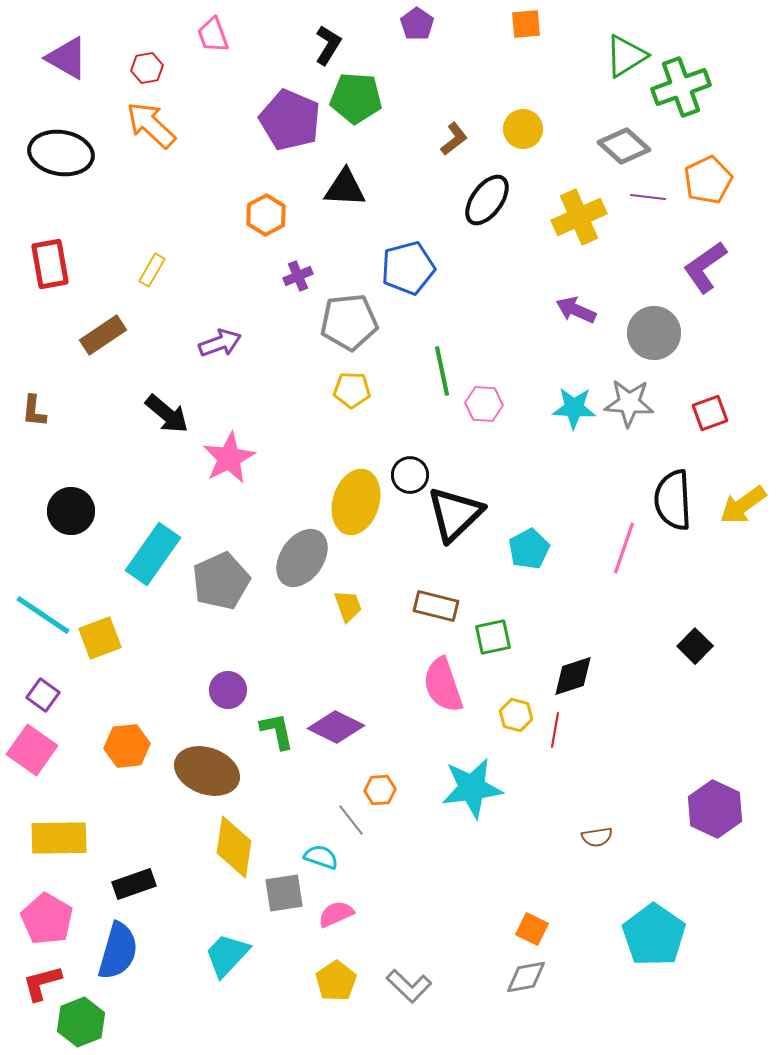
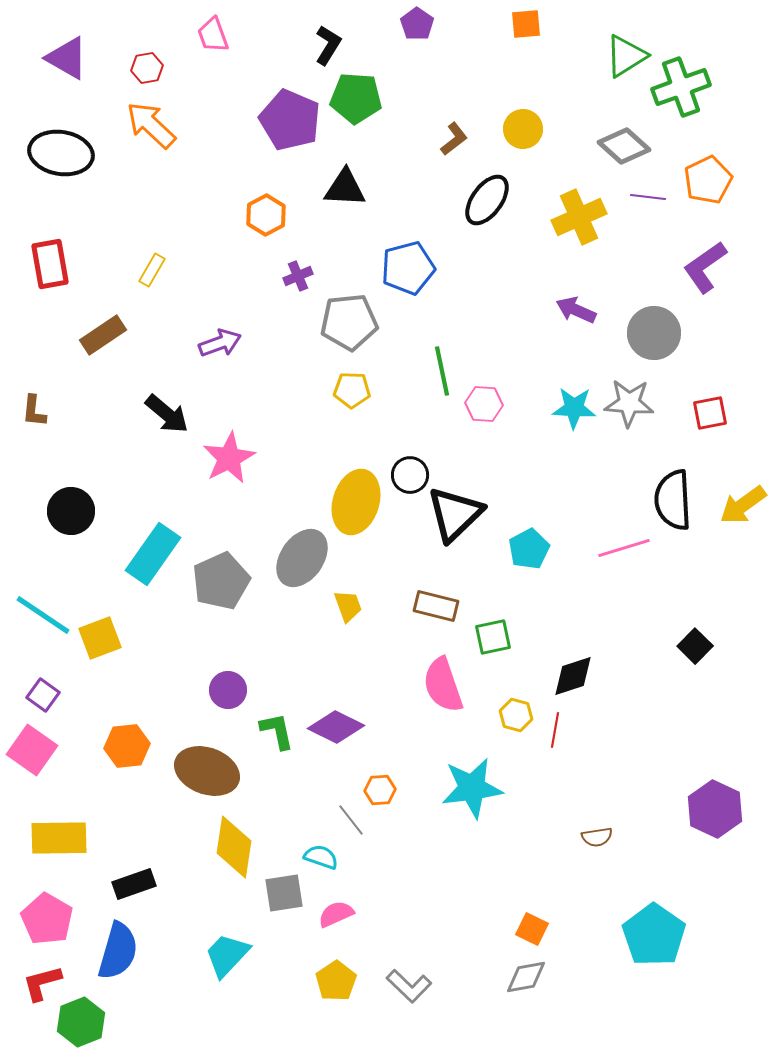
red square at (710, 413): rotated 9 degrees clockwise
pink line at (624, 548): rotated 54 degrees clockwise
